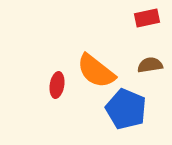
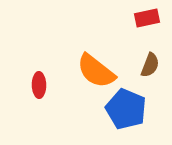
brown semicircle: rotated 120 degrees clockwise
red ellipse: moved 18 px left; rotated 10 degrees counterclockwise
